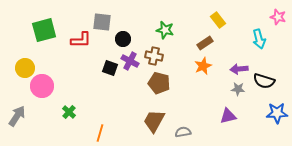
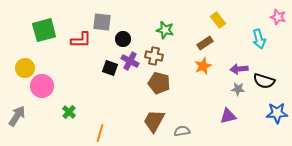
gray semicircle: moved 1 px left, 1 px up
